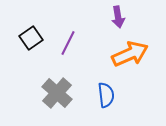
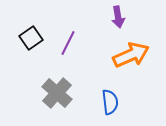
orange arrow: moved 1 px right, 1 px down
blue semicircle: moved 4 px right, 7 px down
